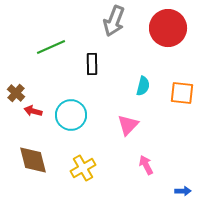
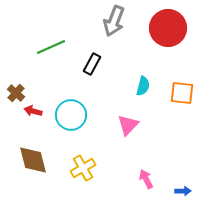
black rectangle: rotated 30 degrees clockwise
pink arrow: moved 14 px down
